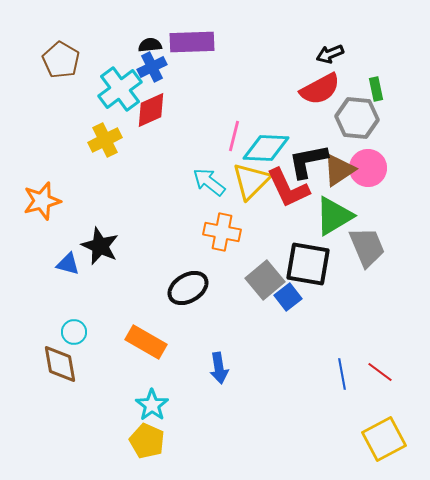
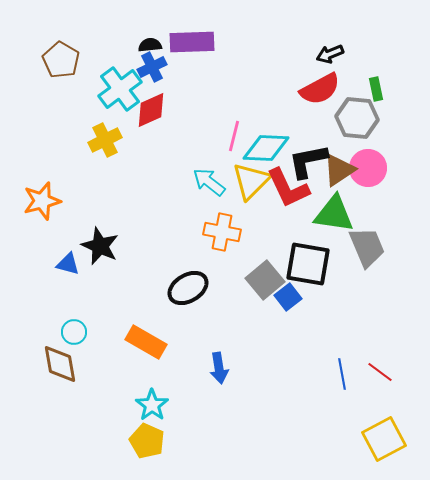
green triangle: moved 2 px up; rotated 39 degrees clockwise
